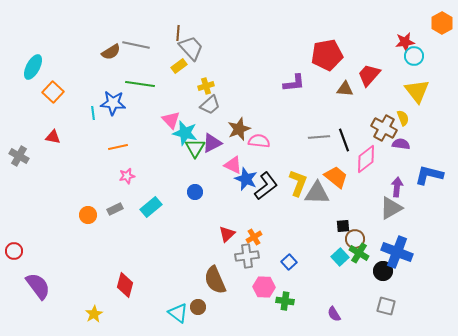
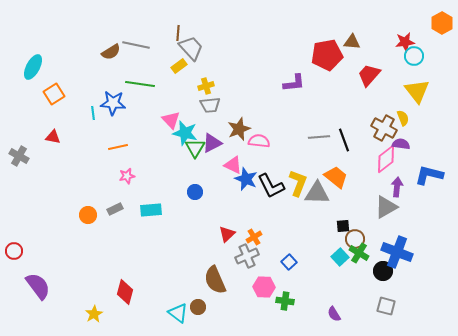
brown triangle at (345, 89): moved 7 px right, 47 px up
orange square at (53, 92): moved 1 px right, 2 px down; rotated 15 degrees clockwise
gray trapezoid at (210, 105): rotated 35 degrees clockwise
pink diamond at (366, 159): moved 20 px right
black L-shape at (266, 186): moved 5 px right; rotated 100 degrees clockwise
cyan rectangle at (151, 207): moved 3 px down; rotated 35 degrees clockwise
gray triangle at (391, 208): moved 5 px left, 1 px up
gray cross at (247, 256): rotated 15 degrees counterclockwise
red diamond at (125, 285): moved 7 px down
